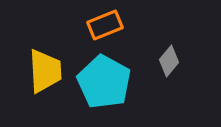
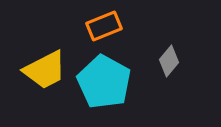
orange rectangle: moved 1 px left, 1 px down
yellow trapezoid: moved 1 px up; rotated 66 degrees clockwise
